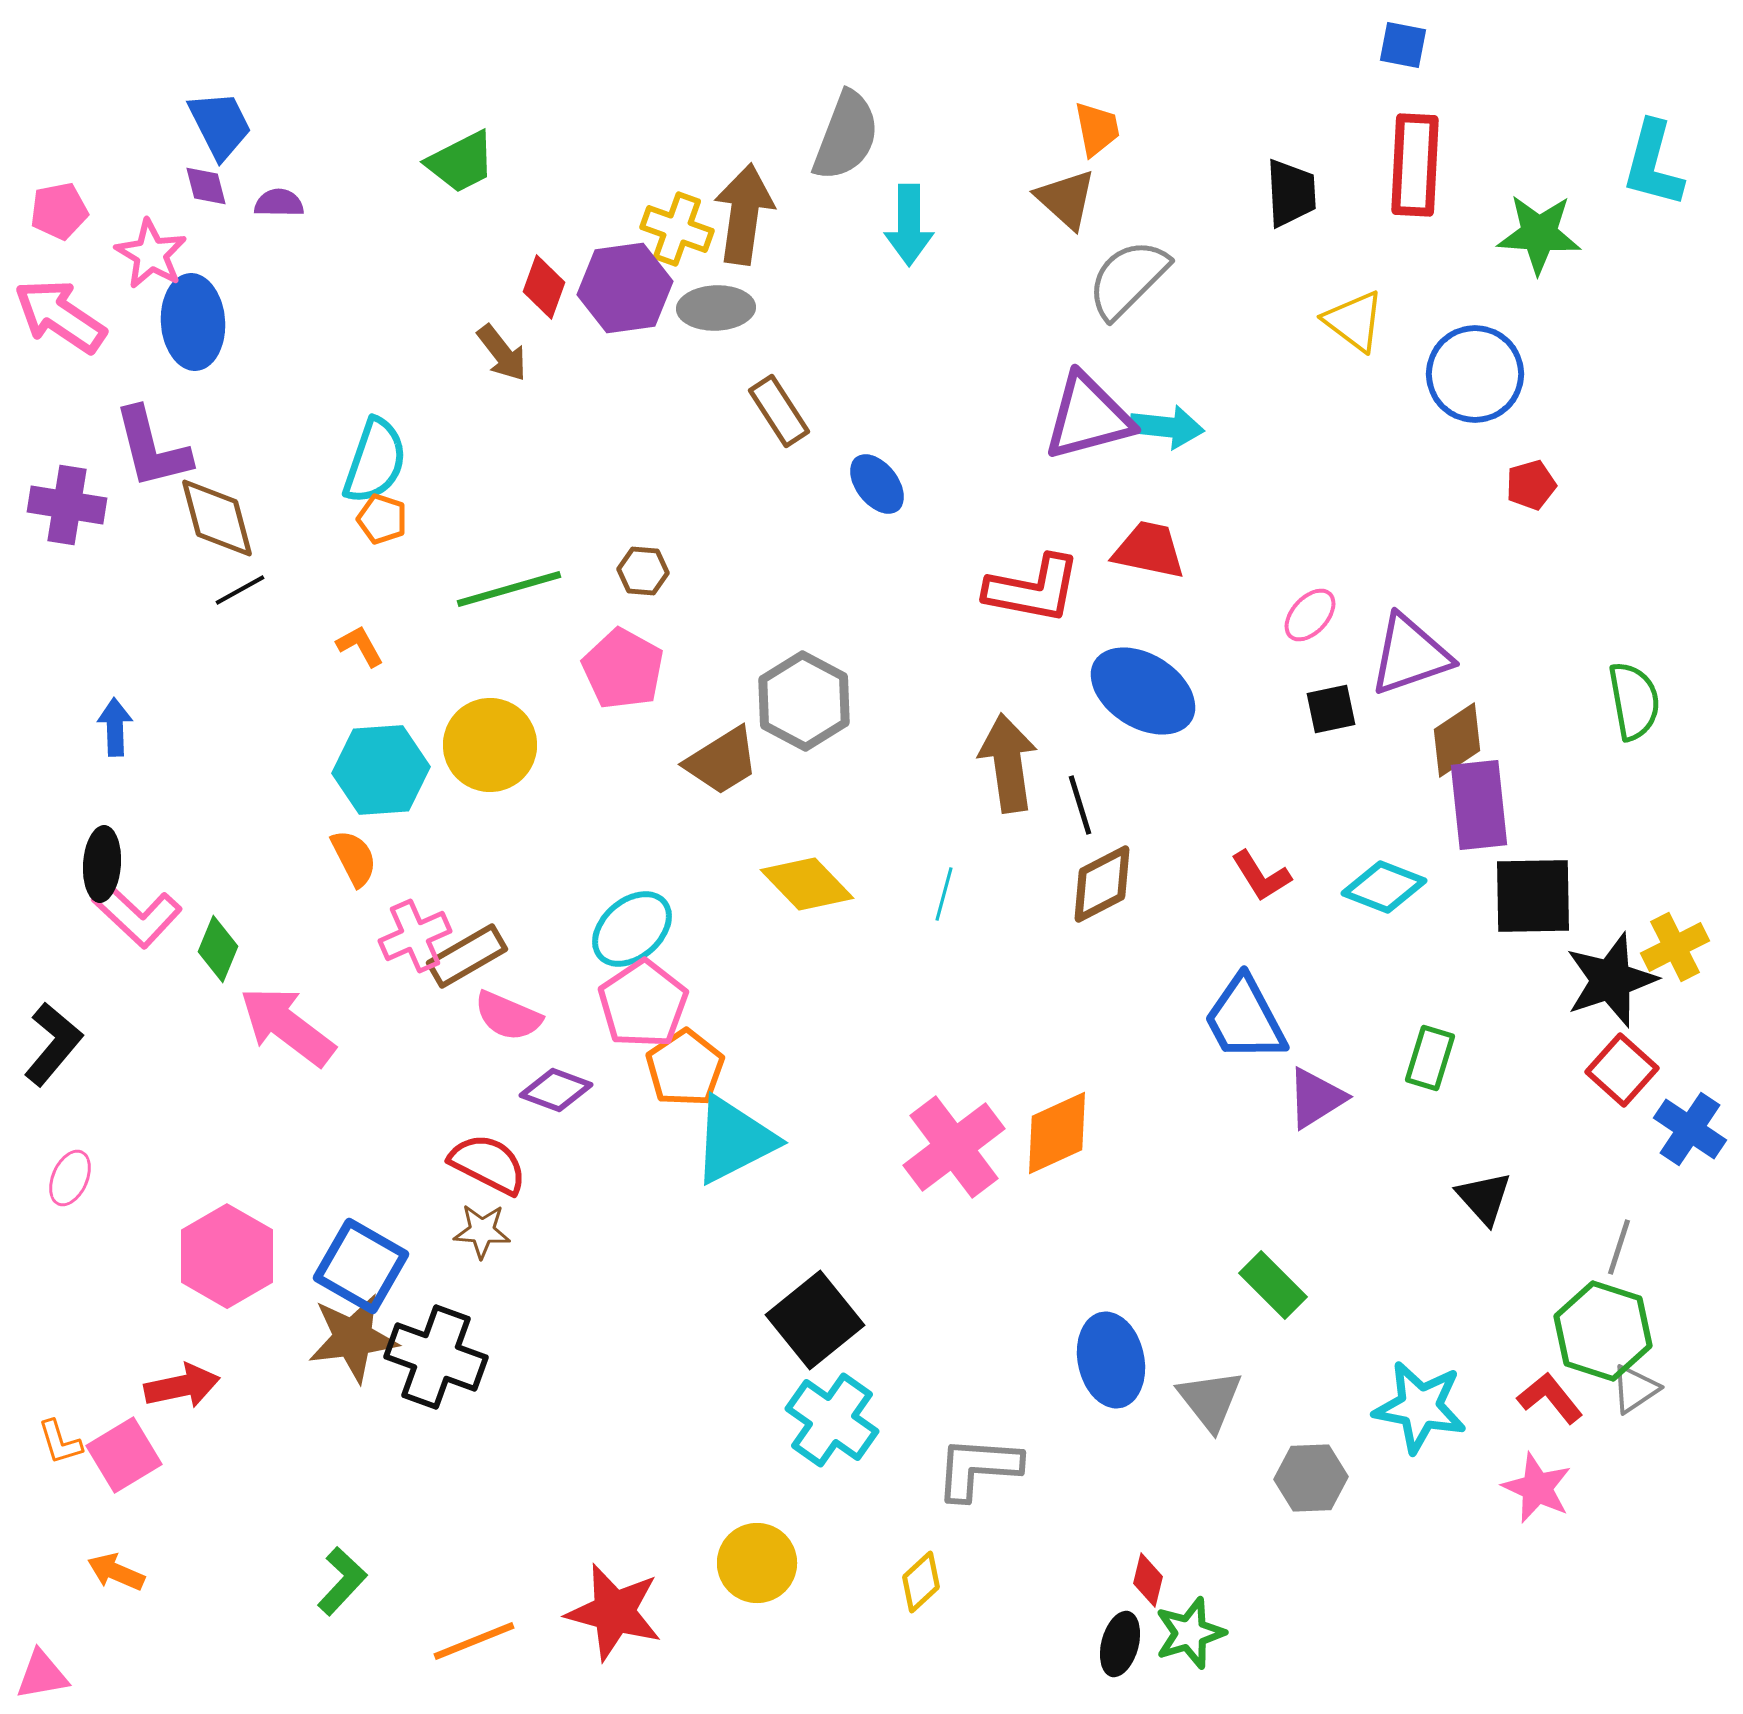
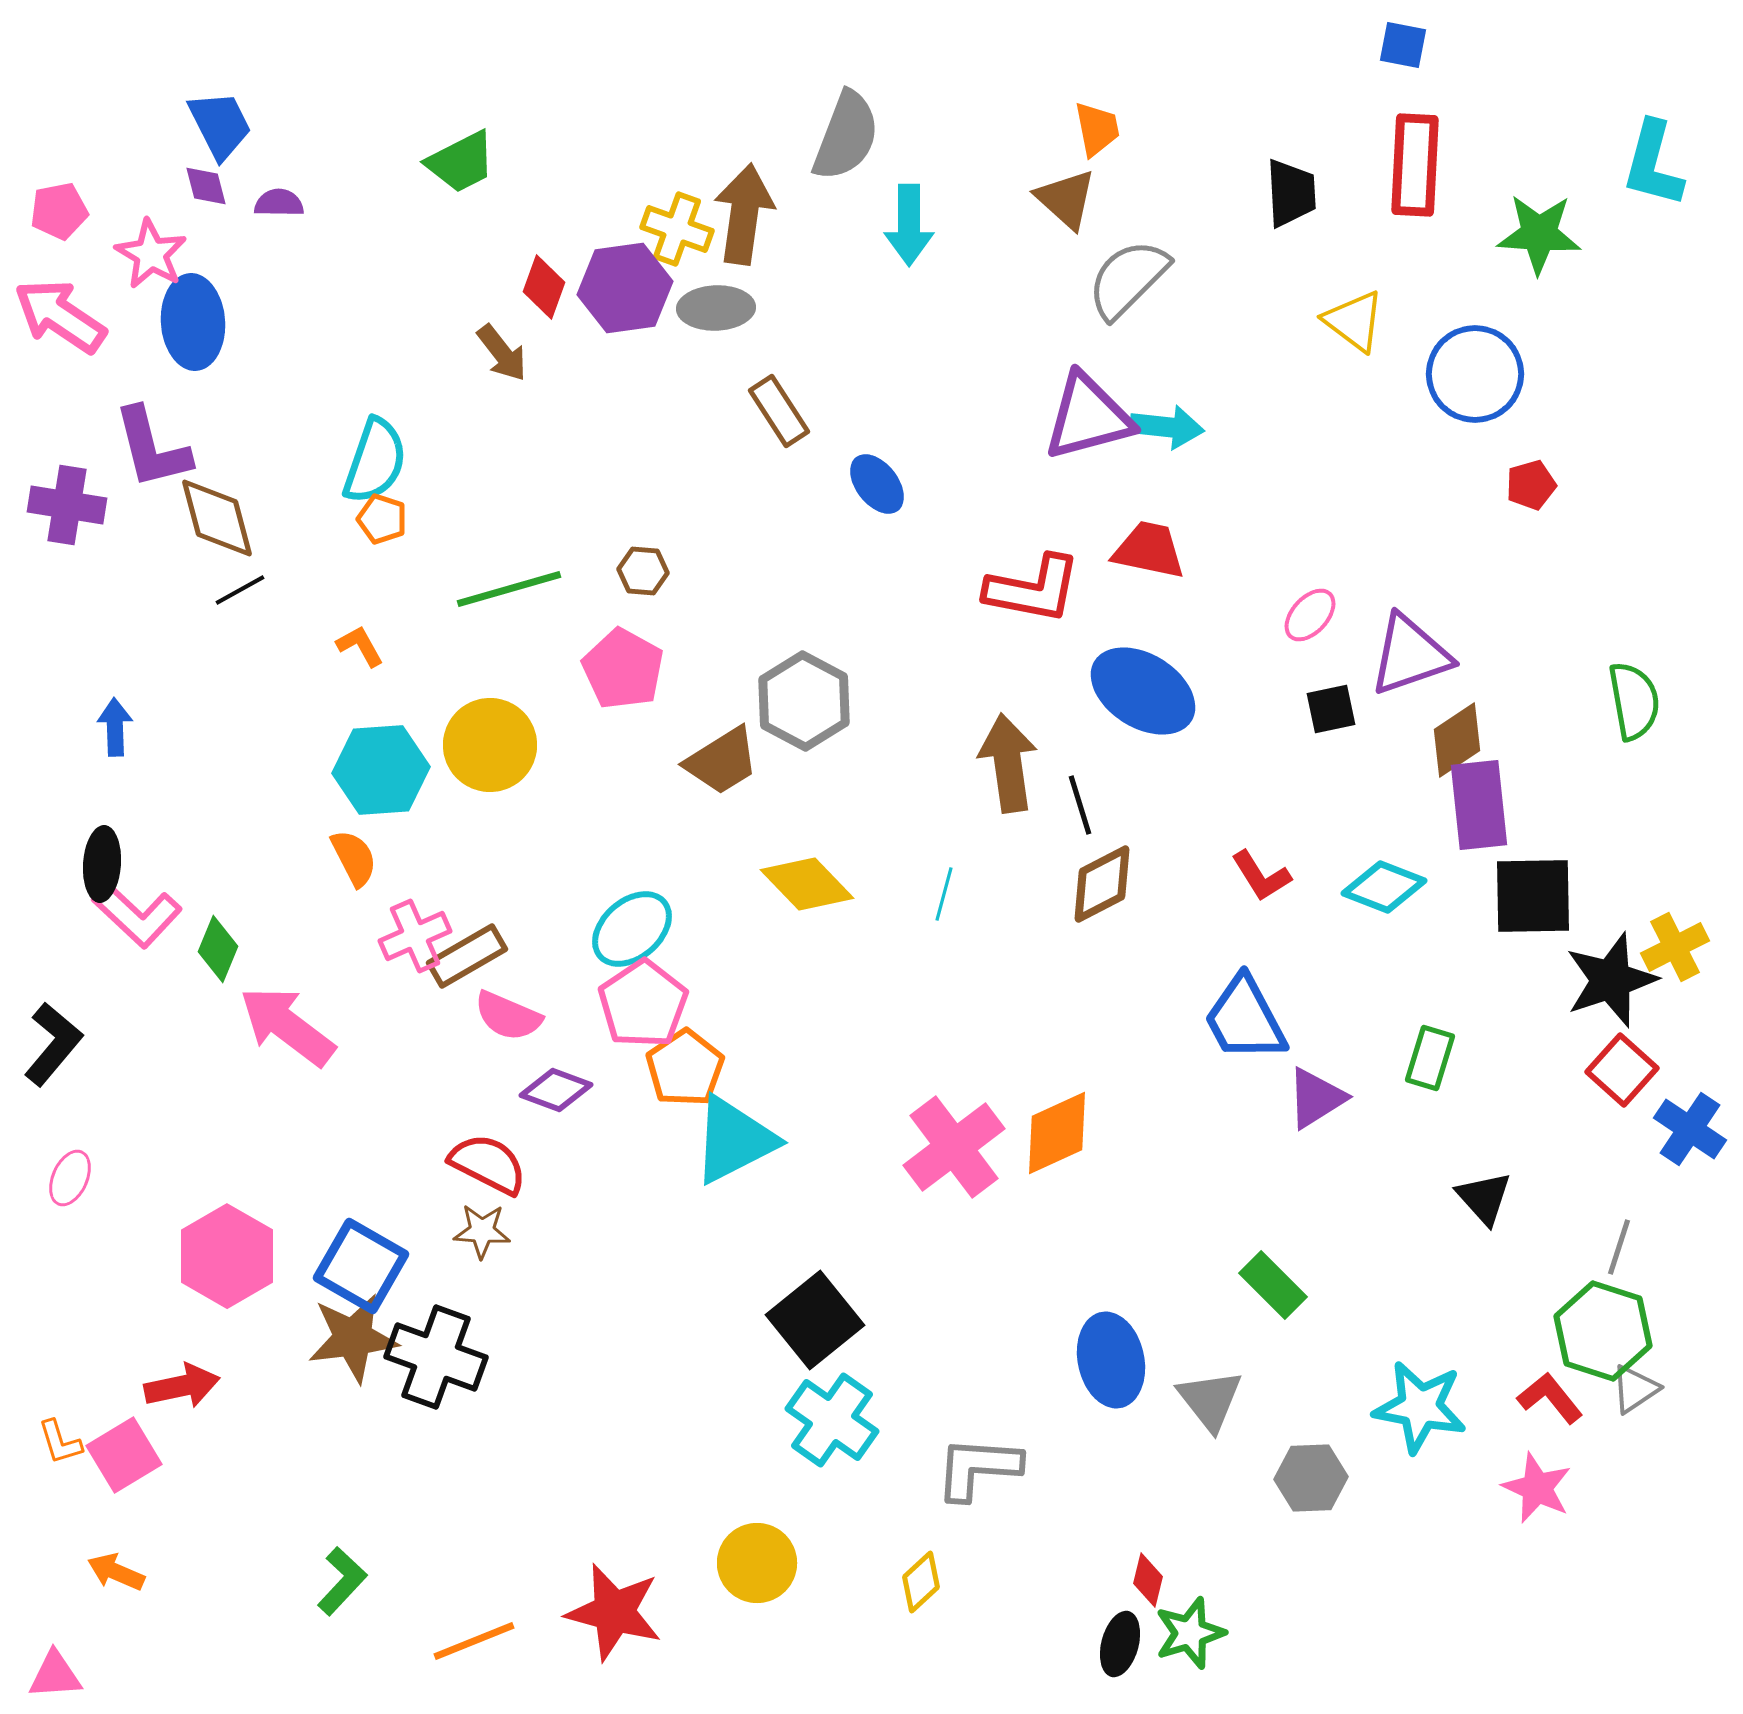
pink triangle at (42, 1675): moved 13 px right; rotated 6 degrees clockwise
